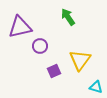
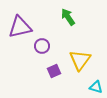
purple circle: moved 2 px right
